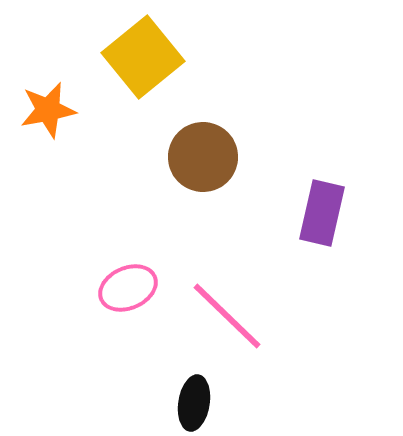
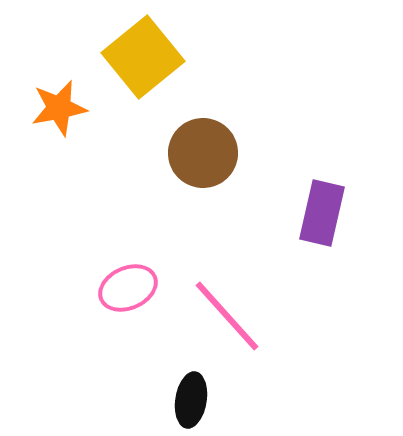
orange star: moved 11 px right, 2 px up
brown circle: moved 4 px up
pink line: rotated 4 degrees clockwise
black ellipse: moved 3 px left, 3 px up
